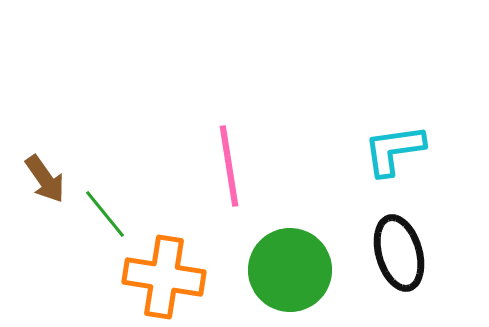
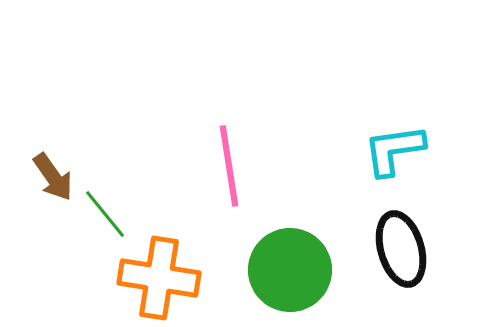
brown arrow: moved 8 px right, 2 px up
black ellipse: moved 2 px right, 4 px up
orange cross: moved 5 px left, 1 px down
